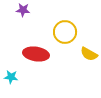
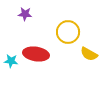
purple star: moved 2 px right, 4 px down
yellow circle: moved 3 px right
cyan star: moved 16 px up
